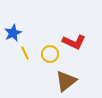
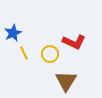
yellow line: moved 1 px left
brown triangle: rotated 20 degrees counterclockwise
